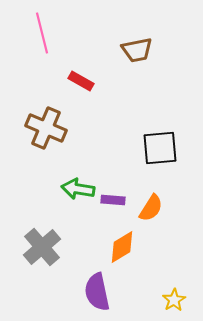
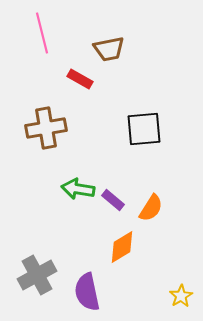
brown trapezoid: moved 28 px left, 1 px up
red rectangle: moved 1 px left, 2 px up
brown cross: rotated 33 degrees counterclockwise
black square: moved 16 px left, 19 px up
purple rectangle: rotated 35 degrees clockwise
gray cross: moved 5 px left, 28 px down; rotated 12 degrees clockwise
purple semicircle: moved 10 px left
yellow star: moved 7 px right, 4 px up
